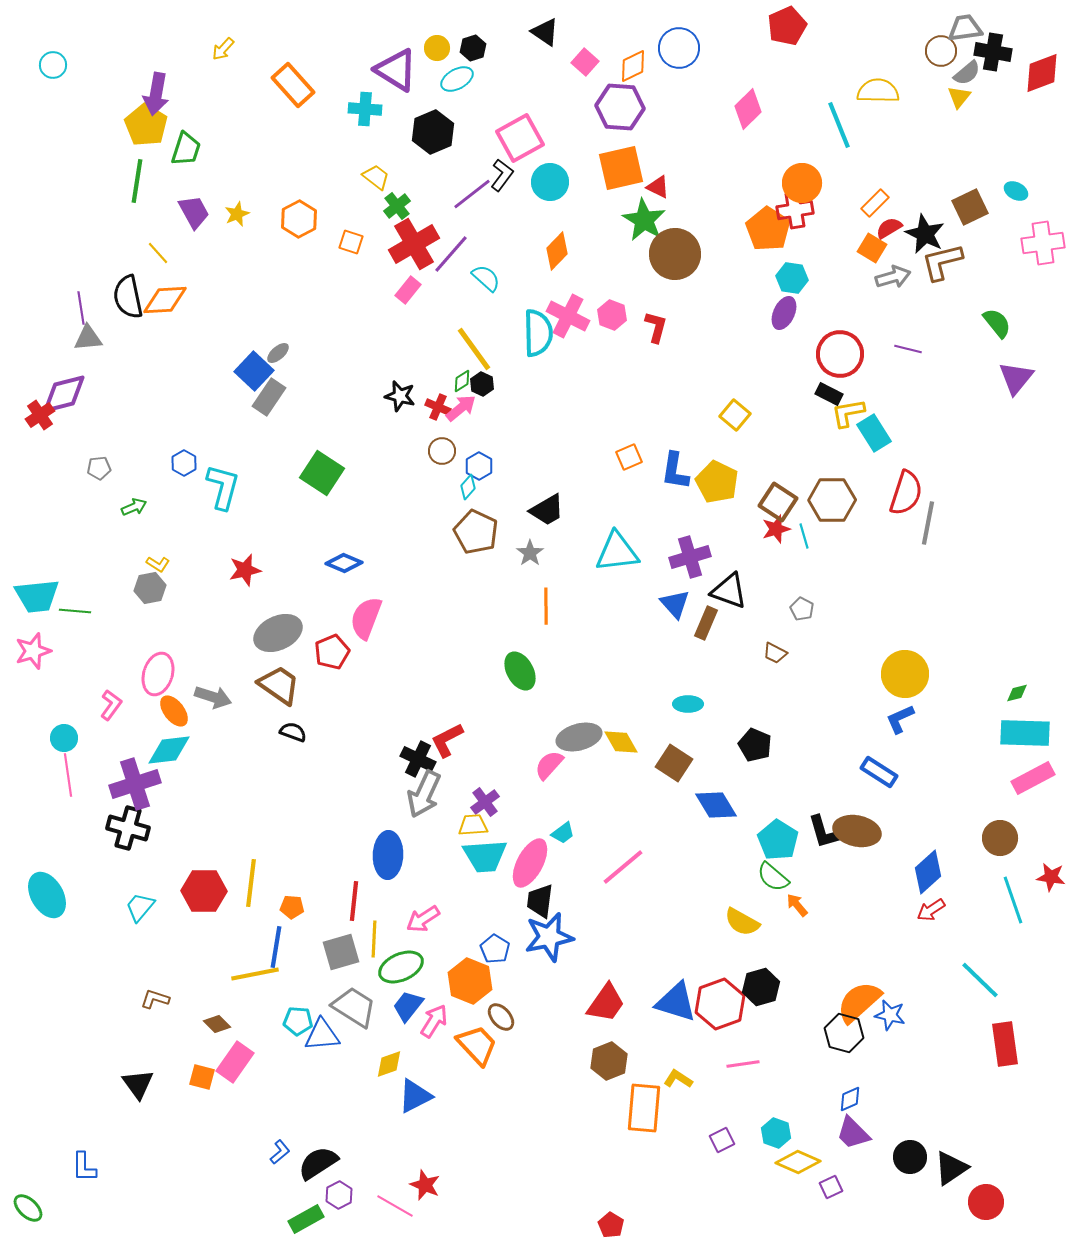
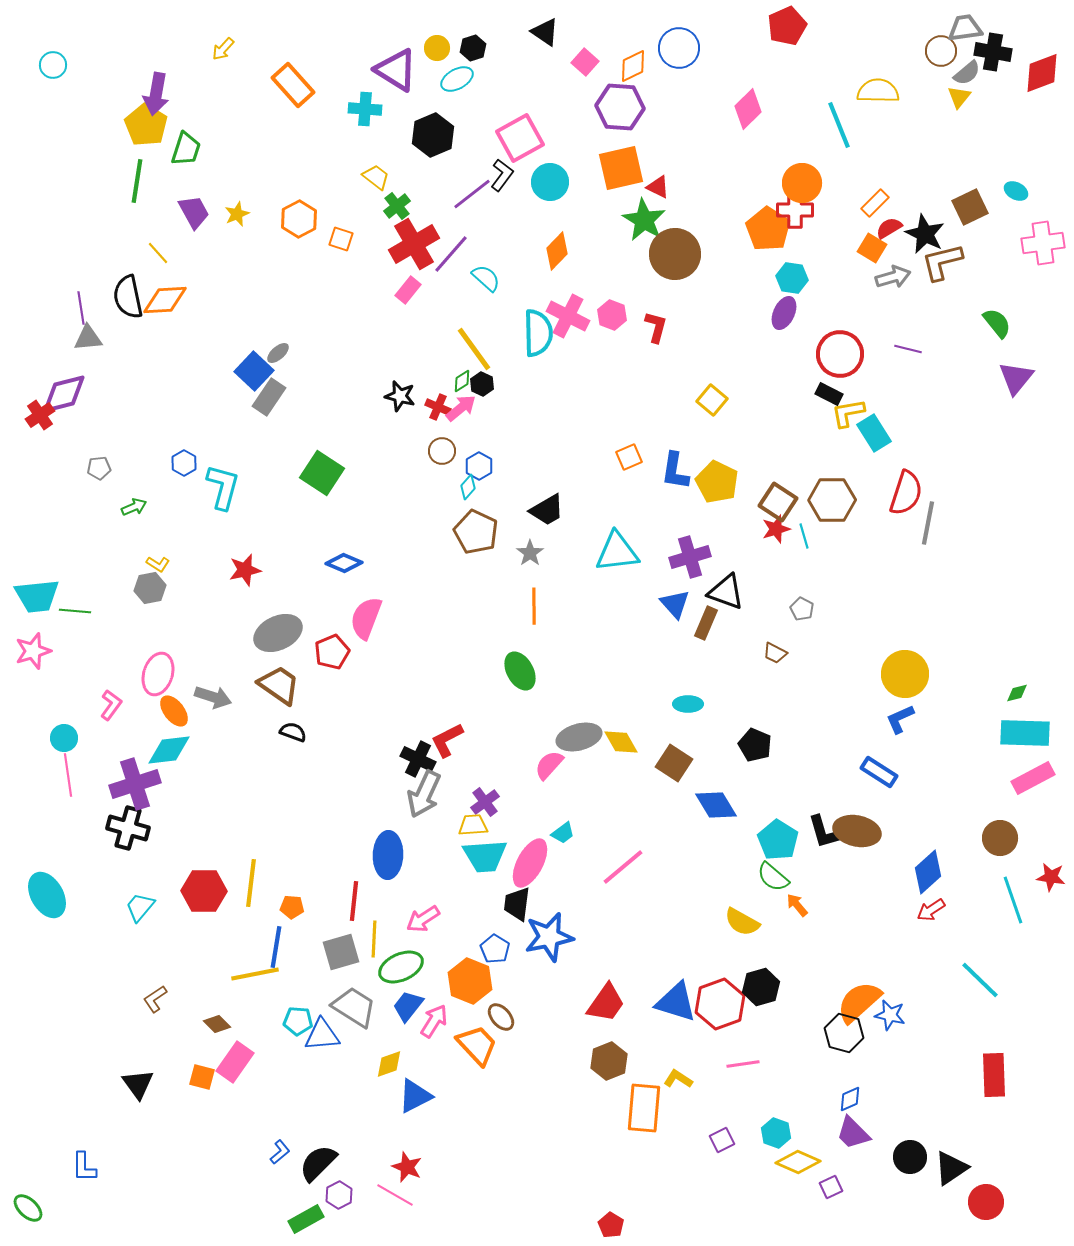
black hexagon at (433, 132): moved 3 px down
red cross at (795, 210): rotated 9 degrees clockwise
orange square at (351, 242): moved 10 px left, 3 px up
yellow square at (735, 415): moved 23 px left, 15 px up
black triangle at (729, 591): moved 3 px left, 1 px down
orange line at (546, 606): moved 12 px left
black trapezoid at (540, 901): moved 23 px left, 3 px down
brown L-shape at (155, 999): rotated 52 degrees counterclockwise
red rectangle at (1005, 1044): moved 11 px left, 31 px down; rotated 6 degrees clockwise
black semicircle at (318, 1163): rotated 12 degrees counterclockwise
red star at (425, 1185): moved 18 px left, 18 px up
pink line at (395, 1206): moved 11 px up
